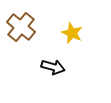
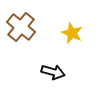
black arrow: moved 5 px down
